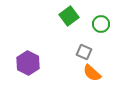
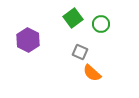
green square: moved 4 px right, 2 px down
gray square: moved 4 px left
purple hexagon: moved 23 px up
